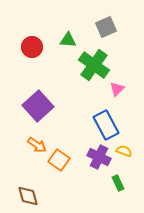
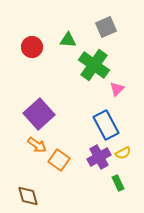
purple square: moved 1 px right, 8 px down
yellow semicircle: moved 1 px left, 2 px down; rotated 133 degrees clockwise
purple cross: rotated 35 degrees clockwise
